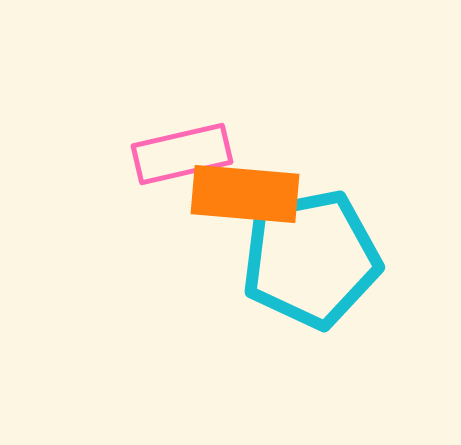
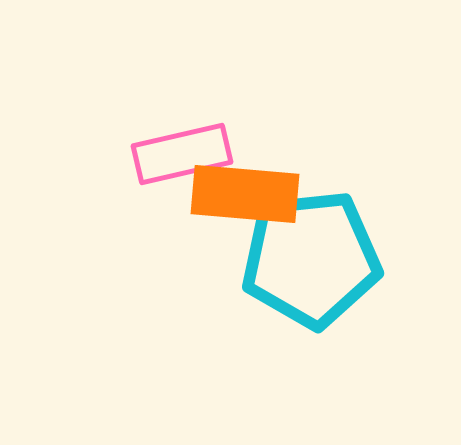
cyan pentagon: rotated 5 degrees clockwise
